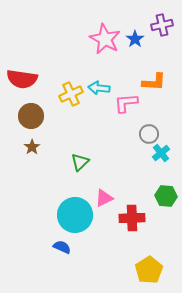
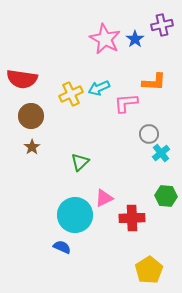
cyan arrow: rotated 30 degrees counterclockwise
